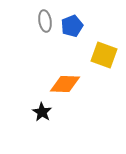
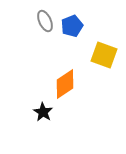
gray ellipse: rotated 15 degrees counterclockwise
orange diamond: rotated 36 degrees counterclockwise
black star: moved 1 px right
